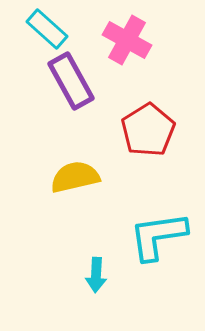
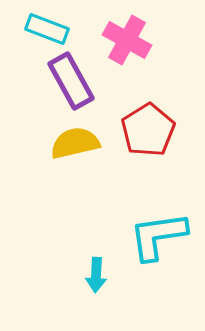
cyan rectangle: rotated 21 degrees counterclockwise
yellow semicircle: moved 34 px up
